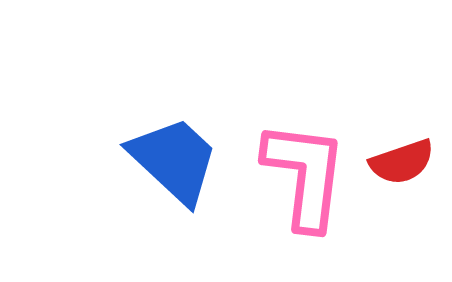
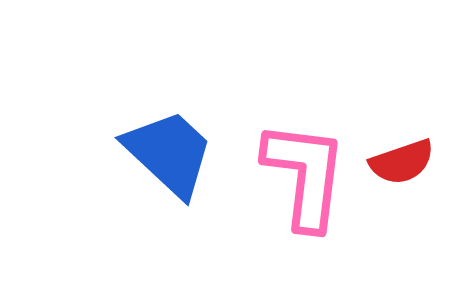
blue trapezoid: moved 5 px left, 7 px up
